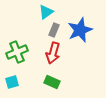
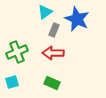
cyan triangle: moved 1 px left
blue star: moved 3 px left, 11 px up; rotated 25 degrees counterclockwise
red arrow: rotated 75 degrees clockwise
green rectangle: moved 1 px down
